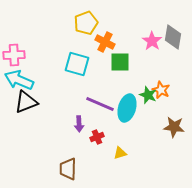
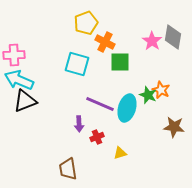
black triangle: moved 1 px left, 1 px up
brown trapezoid: rotated 10 degrees counterclockwise
